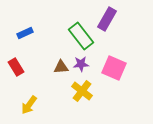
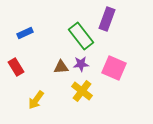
purple rectangle: rotated 10 degrees counterclockwise
yellow arrow: moved 7 px right, 5 px up
